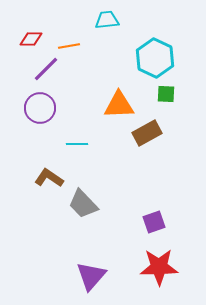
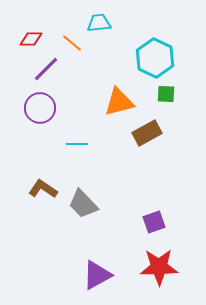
cyan trapezoid: moved 8 px left, 3 px down
orange line: moved 3 px right, 3 px up; rotated 50 degrees clockwise
orange triangle: moved 3 px up; rotated 12 degrees counterclockwise
brown L-shape: moved 6 px left, 11 px down
purple triangle: moved 6 px right, 1 px up; rotated 20 degrees clockwise
